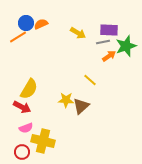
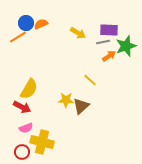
yellow cross: moved 1 px left, 1 px down
